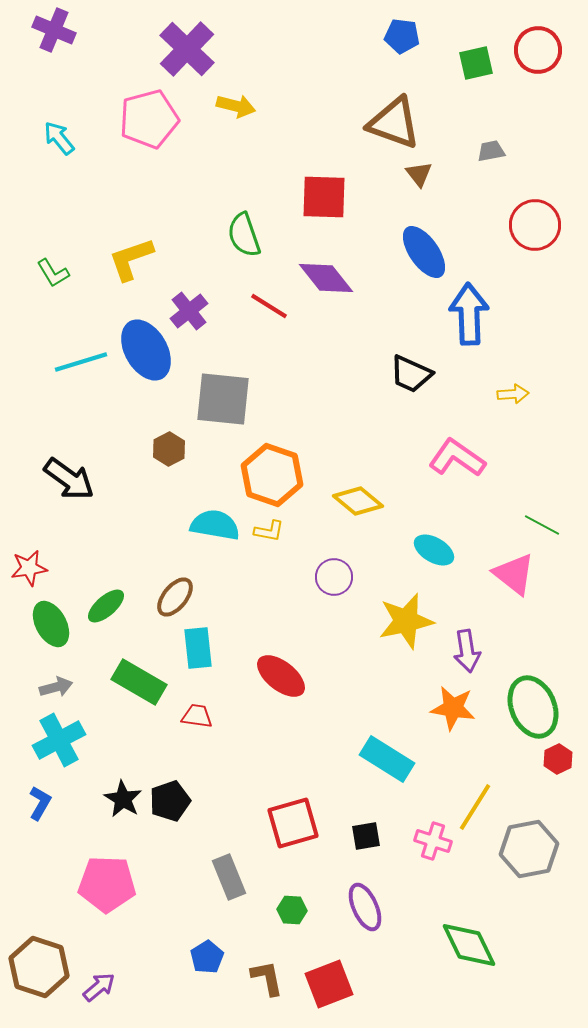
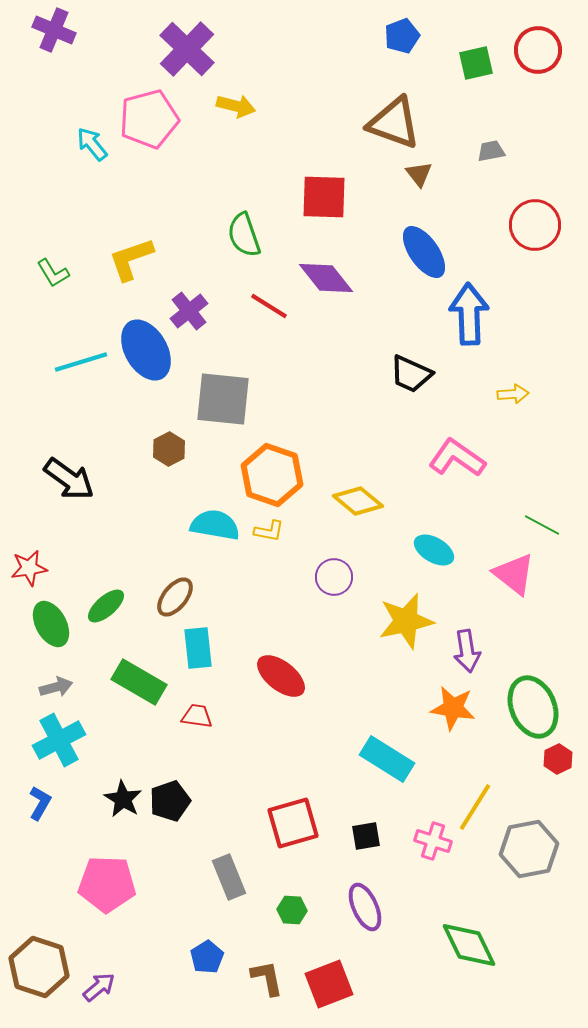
blue pentagon at (402, 36): rotated 28 degrees counterclockwise
cyan arrow at (59, 138): moved 33 px right, 6 px down
